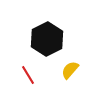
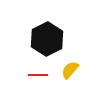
red line: moved 10 px right; rotated 60 degrees counterclockwise
